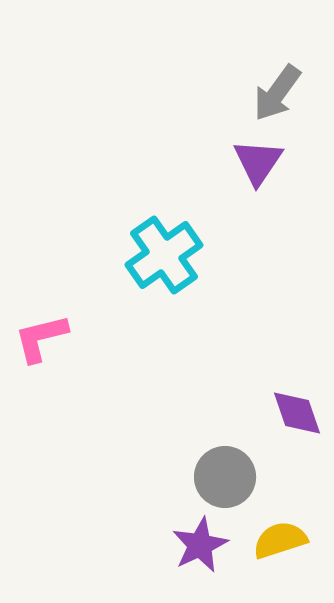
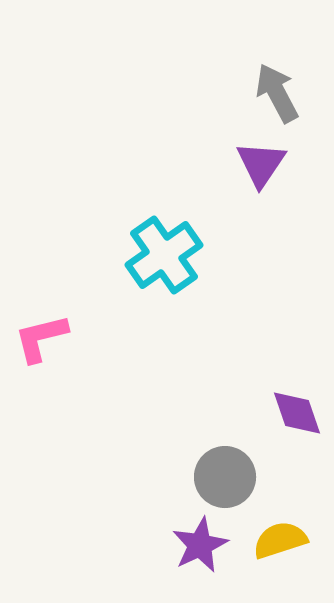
gray arrow: rotated 116 degrees clockwise
purple triangle: moved 3 px right, 2 px down
